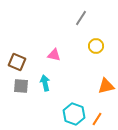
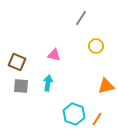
cyan arrow: moved 3 px right; rotated 21 degrees clockwise
